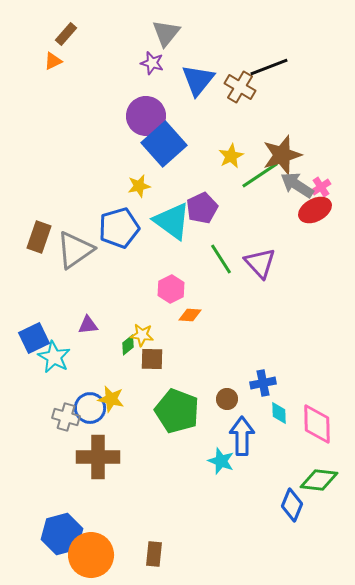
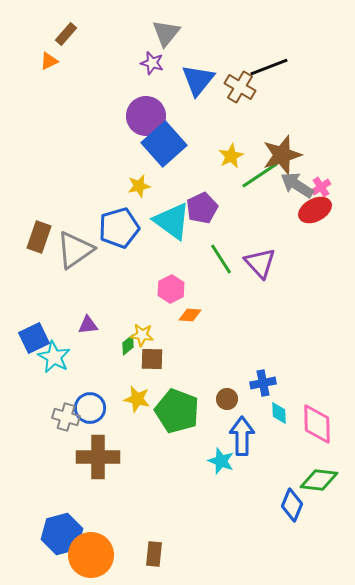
orange triangle at (53, 61): moved 4 px left
yellow star at (111, 399): moved 26 px right
